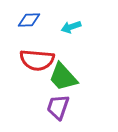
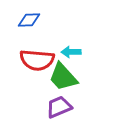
cyan arrow: moved 25 px down; rotated 18 degrees clockwise
purple trapezoid: moved 1 px right; rotated 48 degrees clockwise
